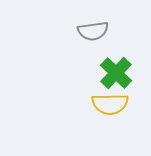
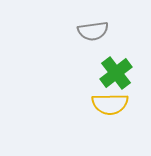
green cross: rotated 8 degrees clockwise
